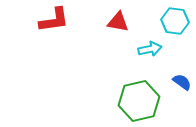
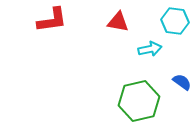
red L-shape: moved 2 px left
